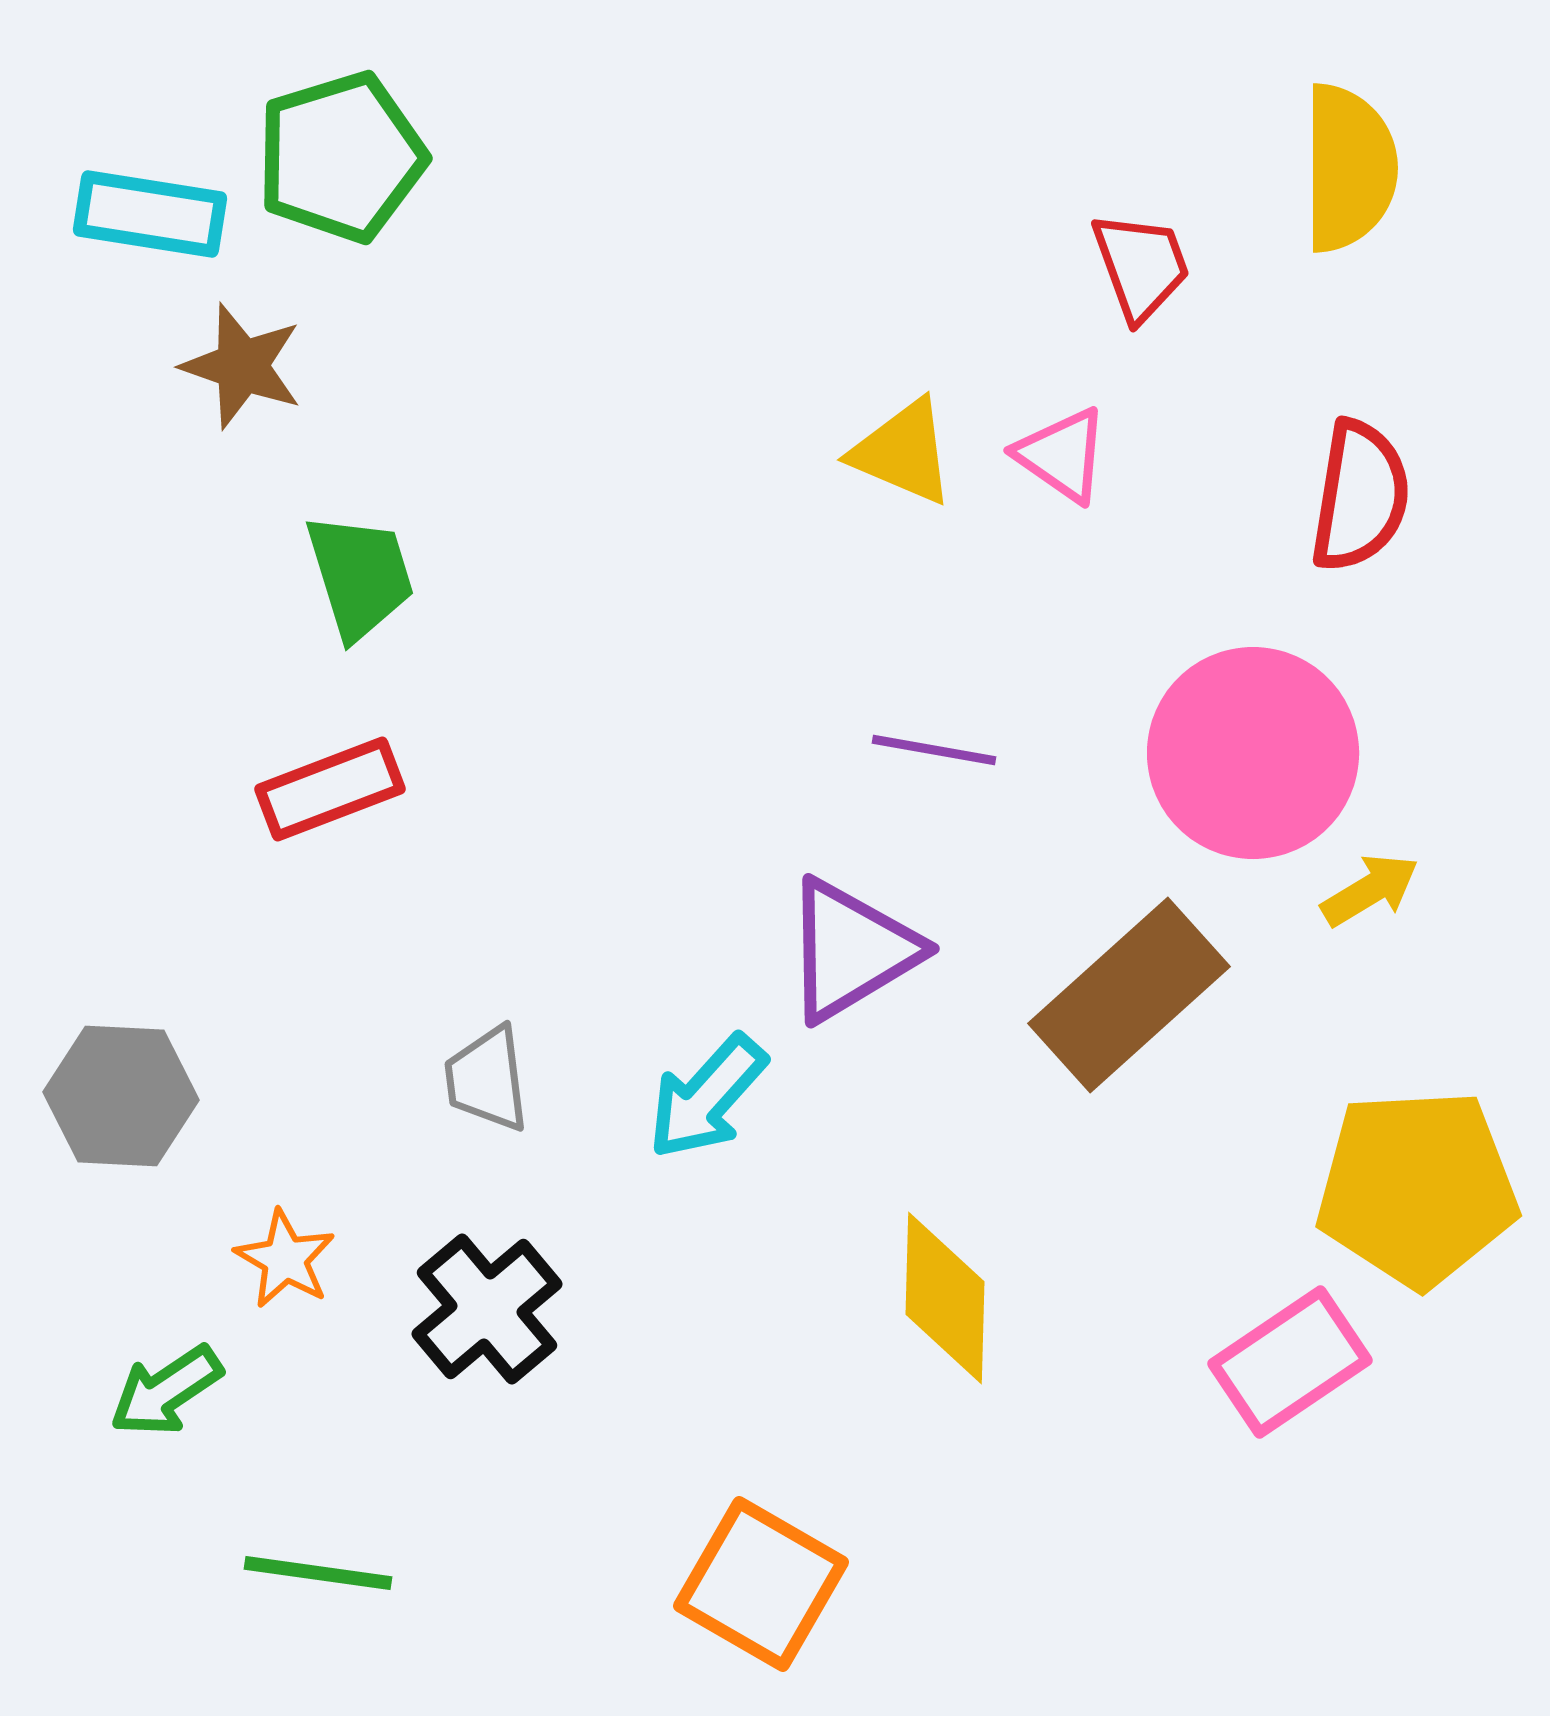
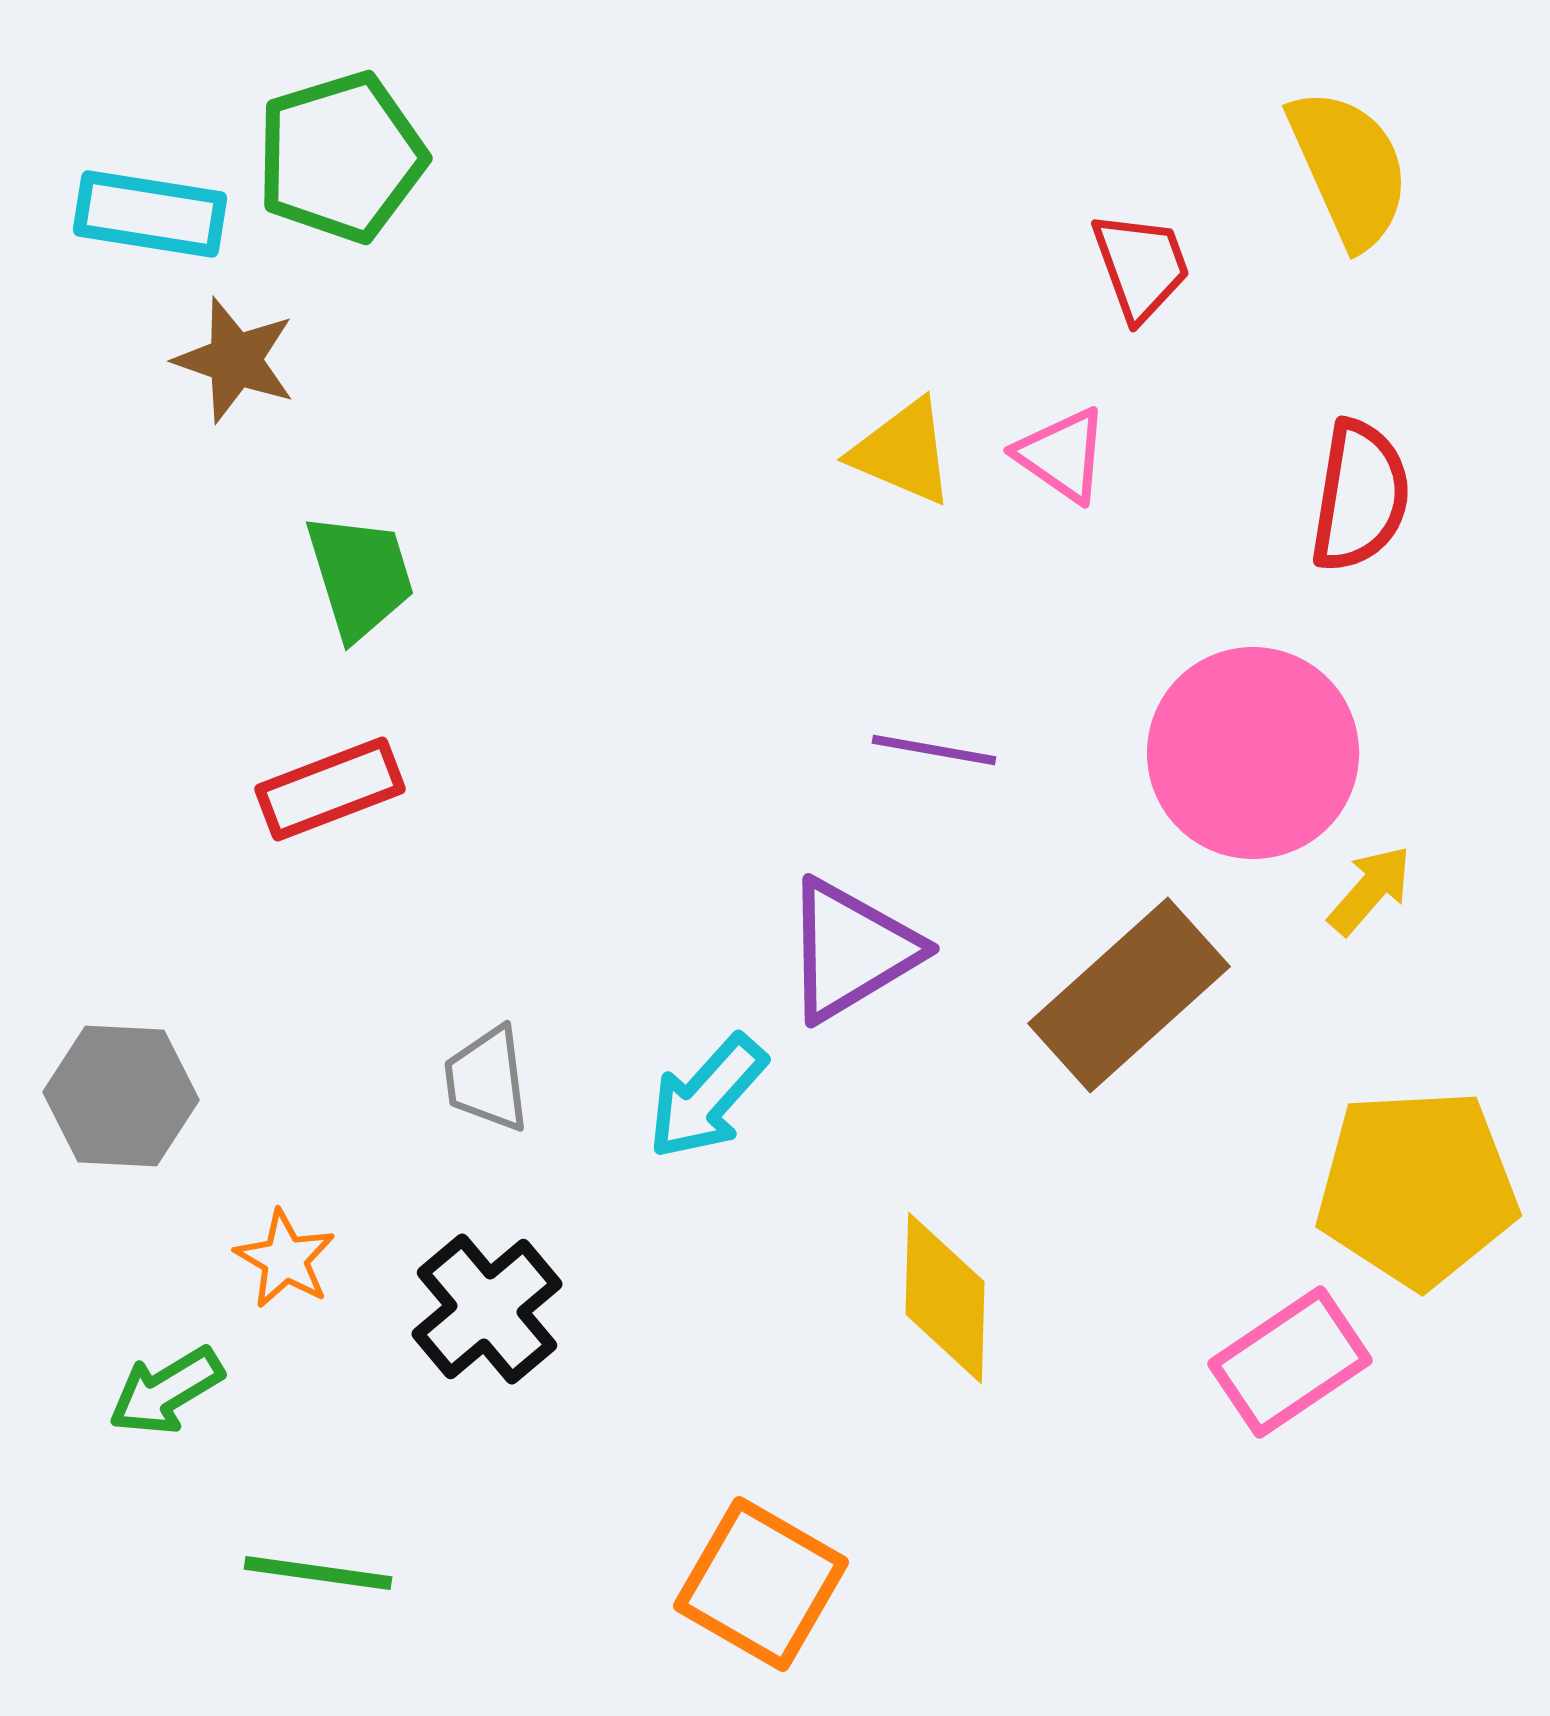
yellow semicircle: rotated 24 degrees counterclockwise
brown star: moved 7 px left, 6 px up
yellow arrow: rotated 18 degrees counterclockwise
green arrow: rotated 3 degrees clockwise
